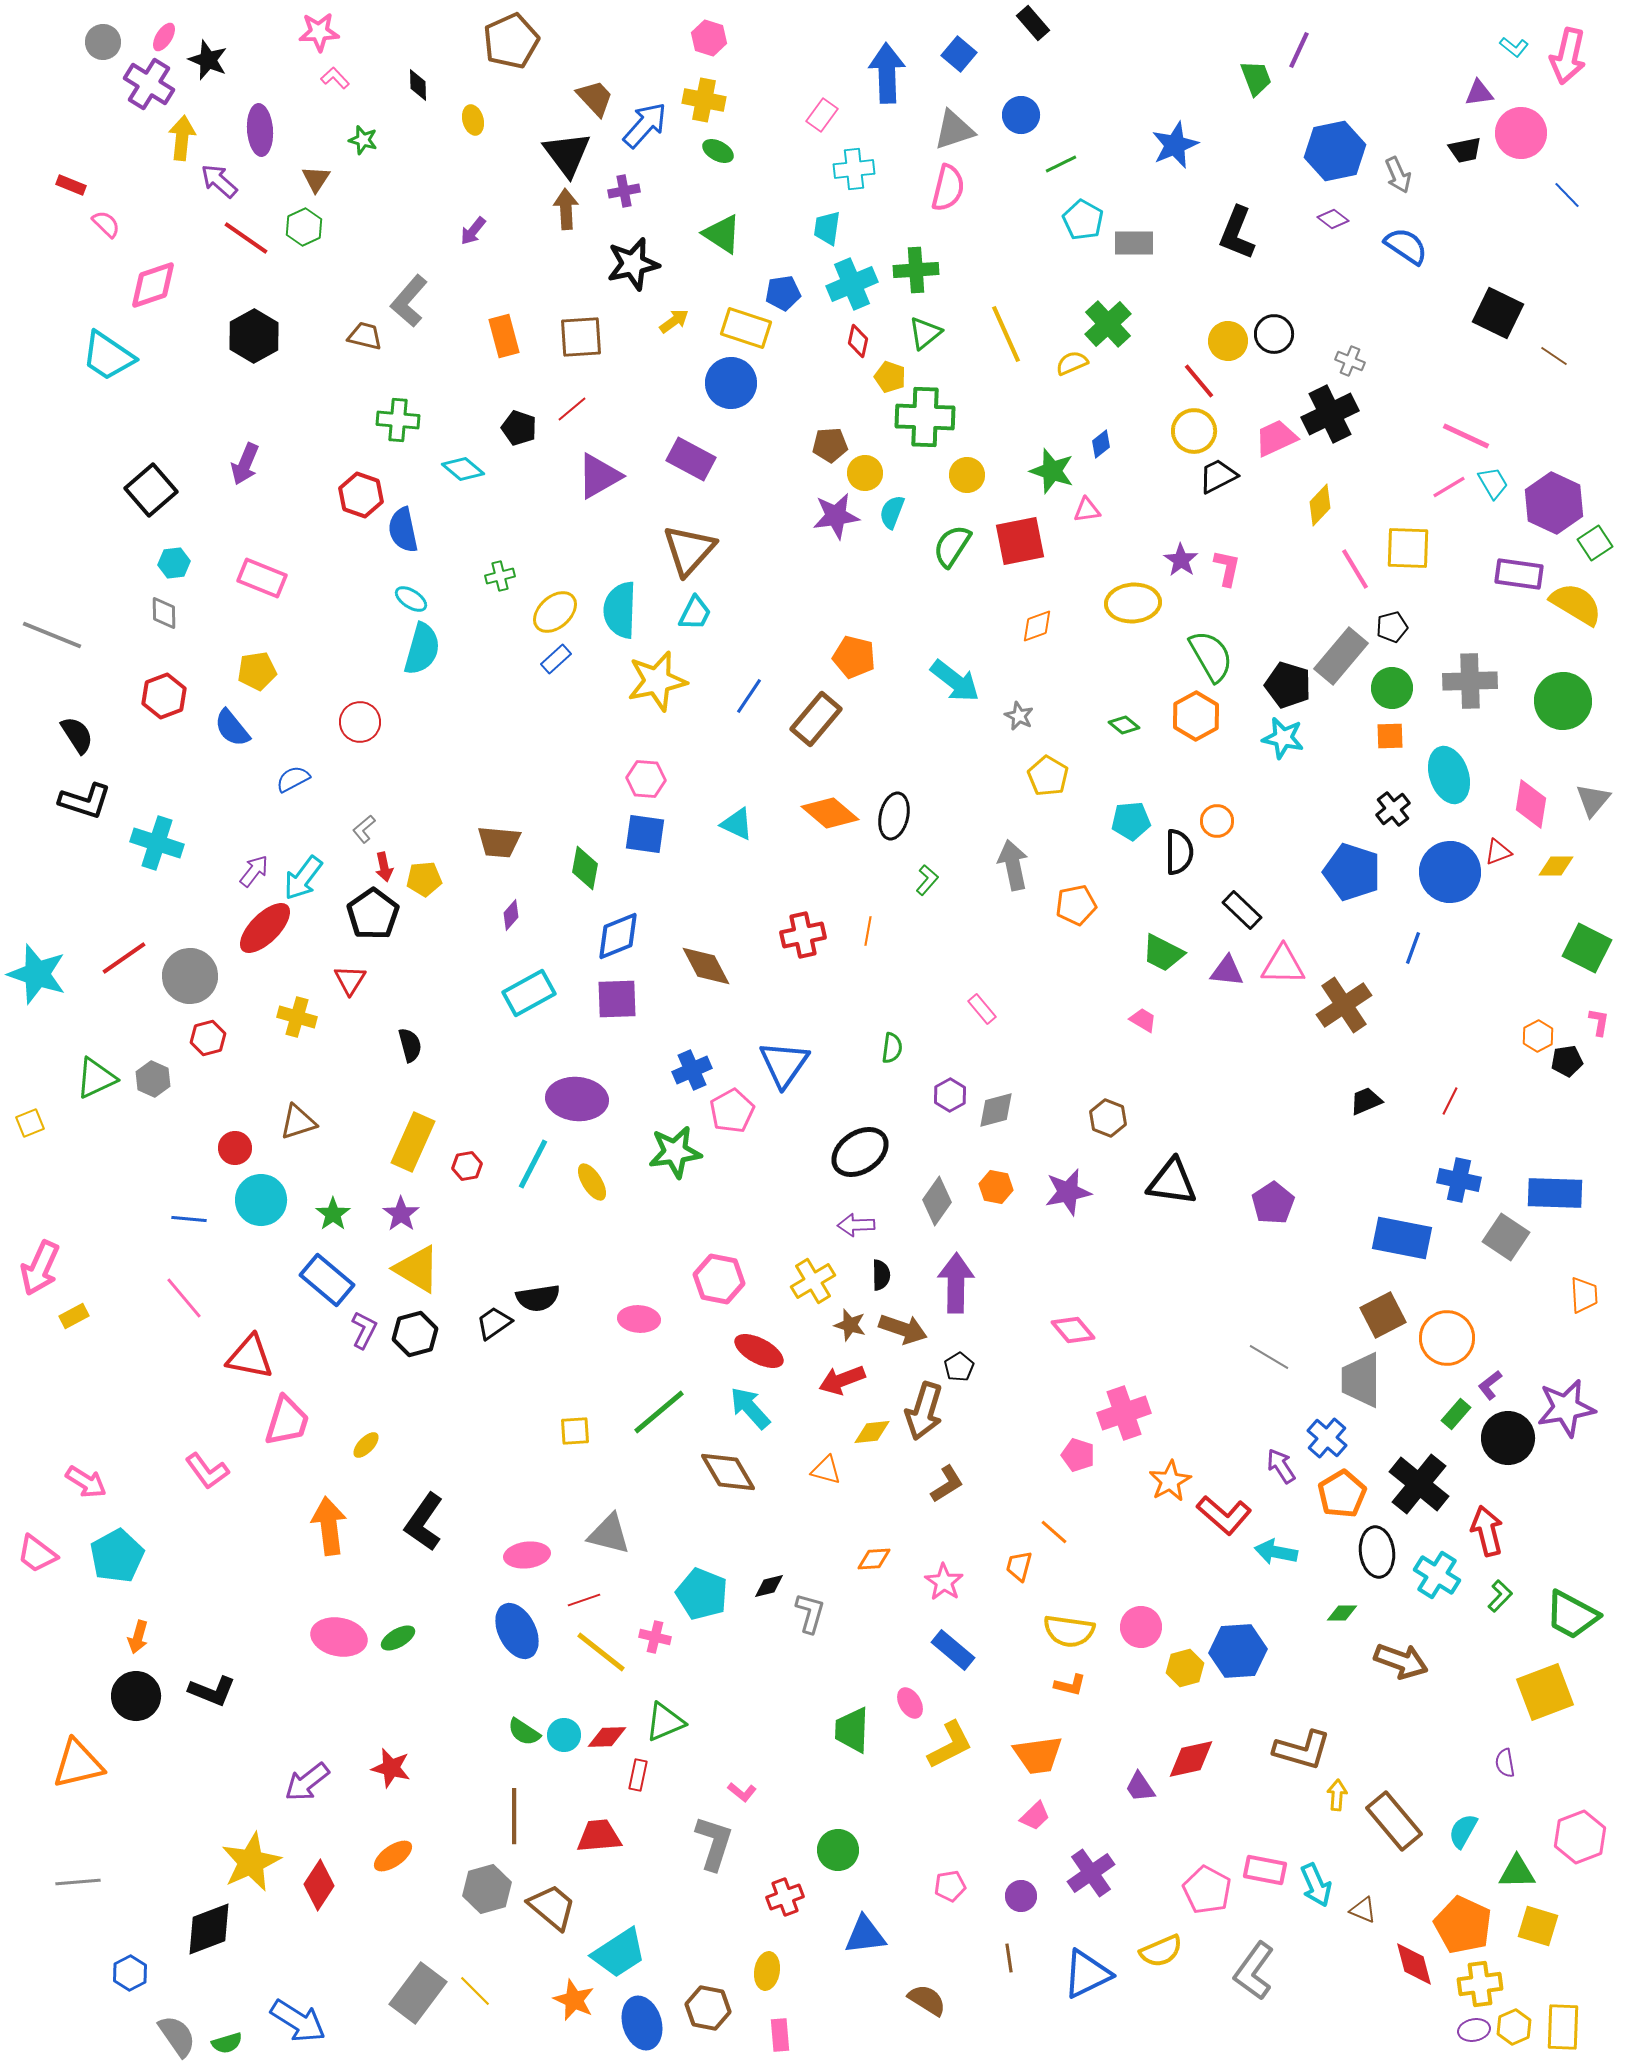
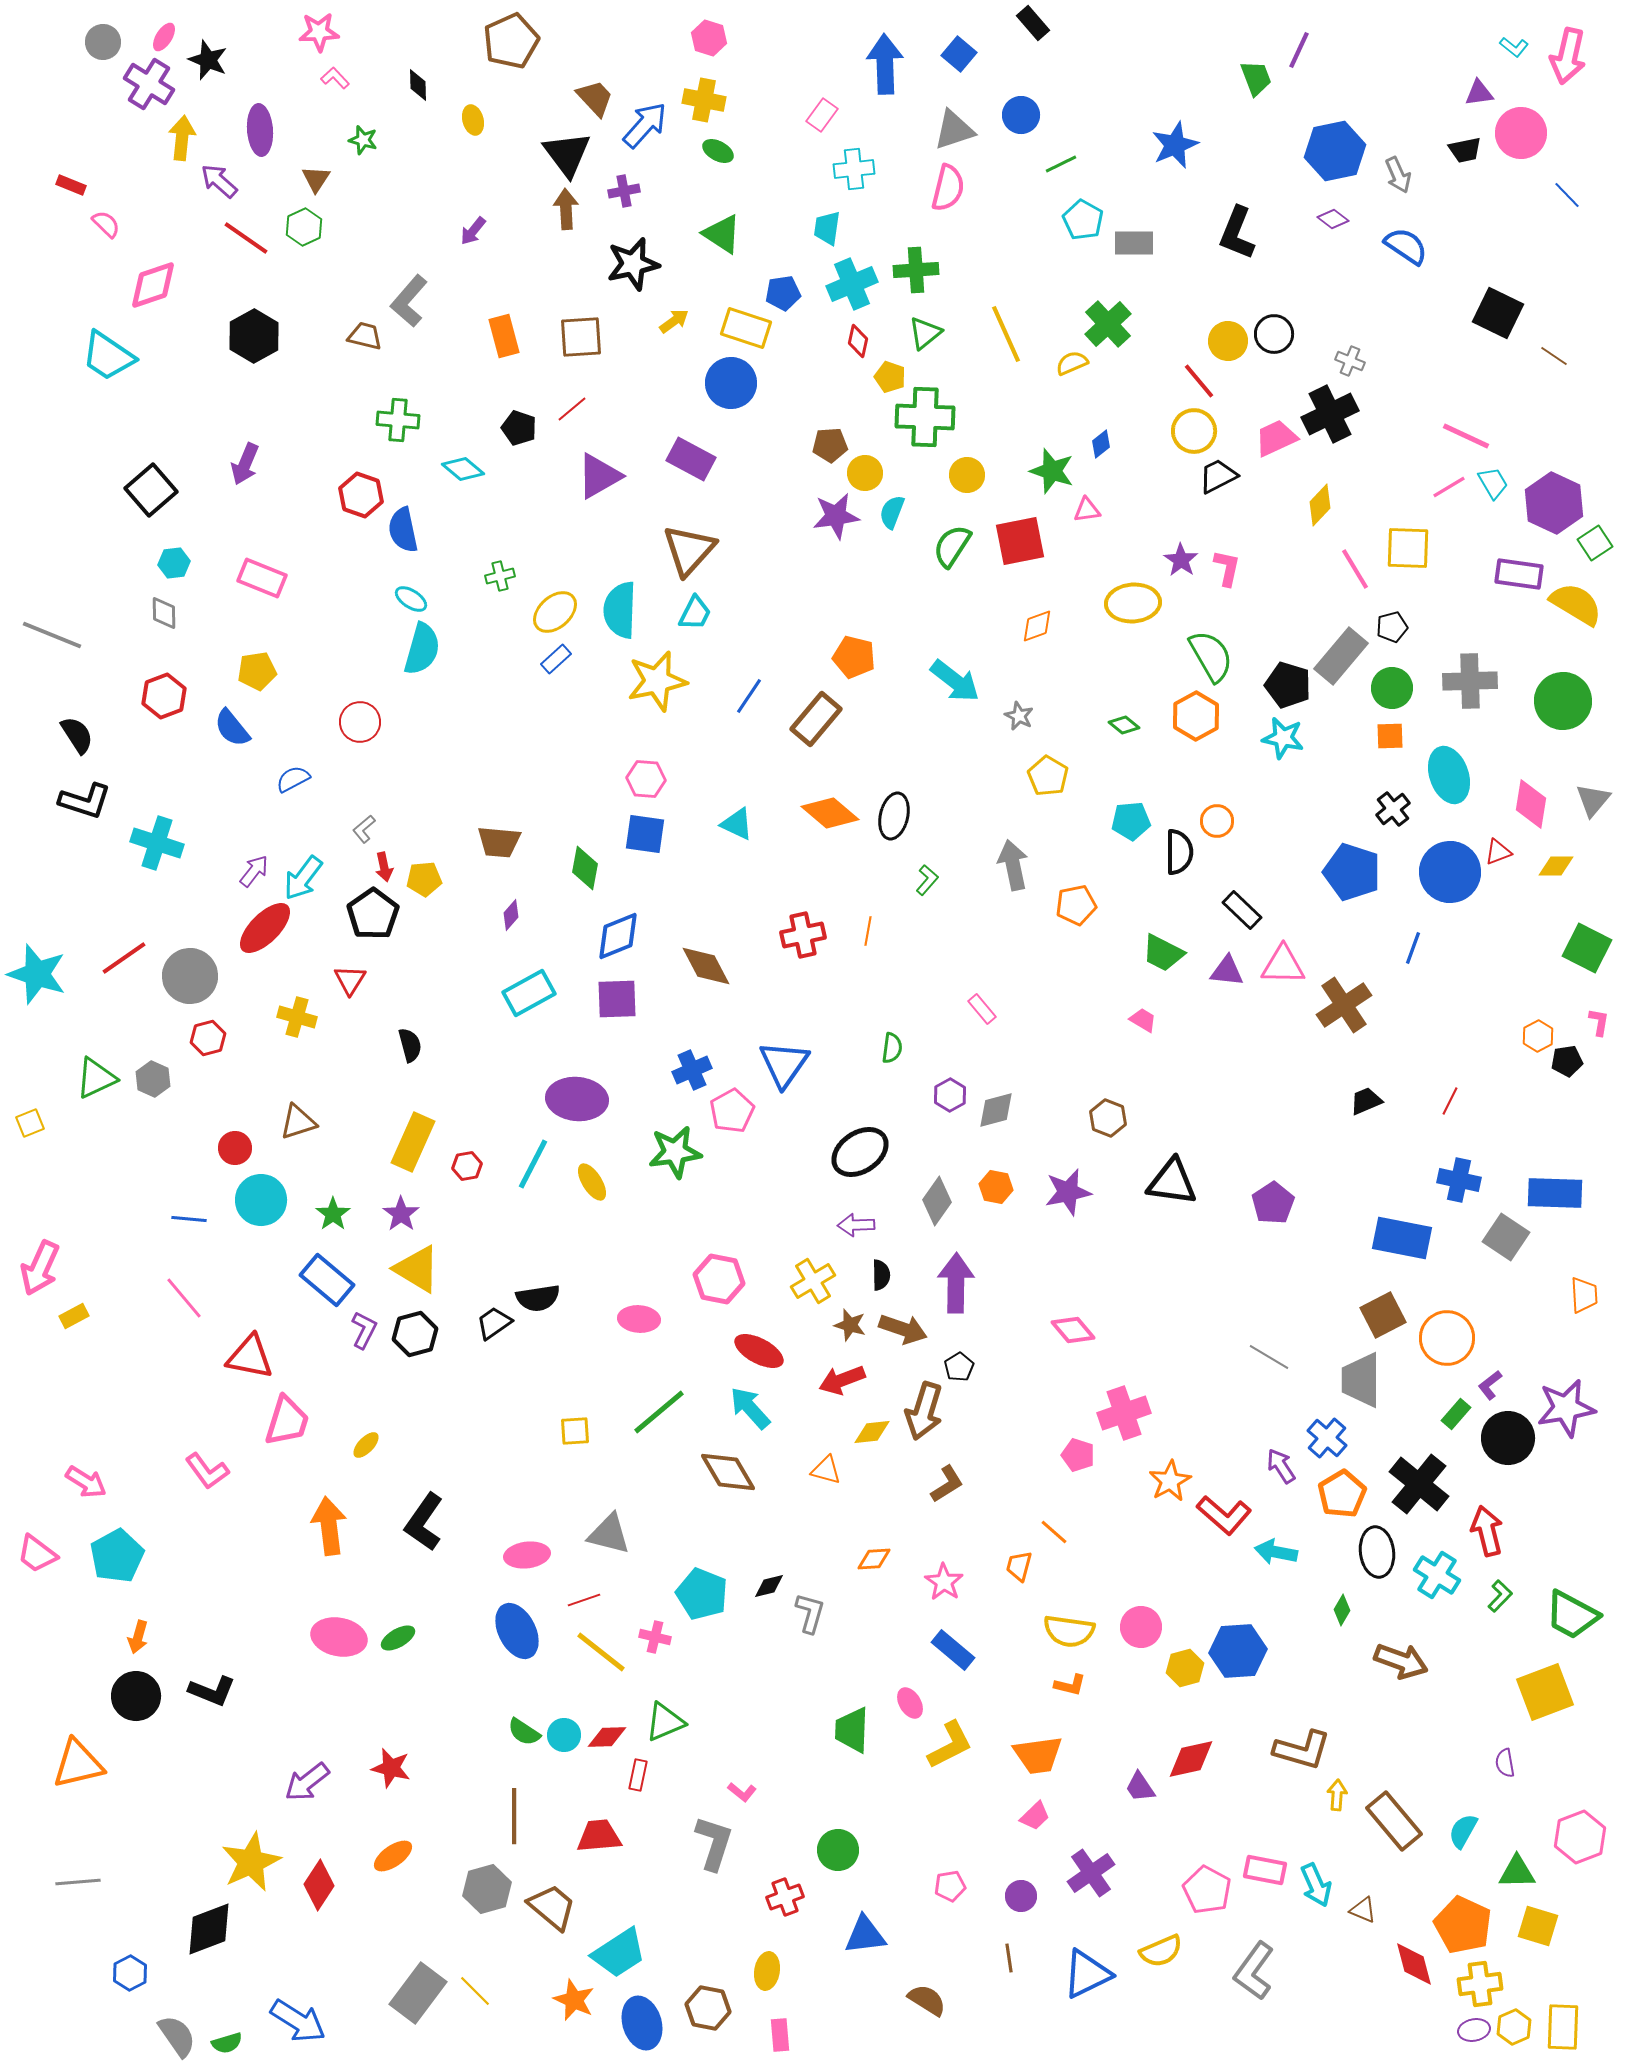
blue arrow at (887, 73): moved 2 px left, 9 px up
green diamond at (1342, 1613): moved 3 px up; rotated 60 degrees counterclockwise
